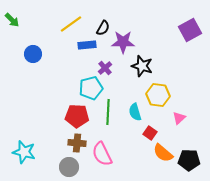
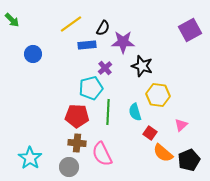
pink triangle: moved 2 px right, 7 px down
cyan star: moved 6 px right, 6 px down; rotated 20 degrees clockwise
black pentagon: rotated 25 degrees counterclockwise
